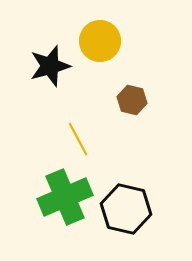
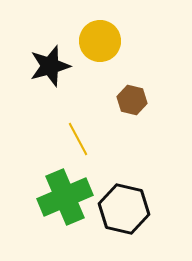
black hexagon: moved 2 px left
